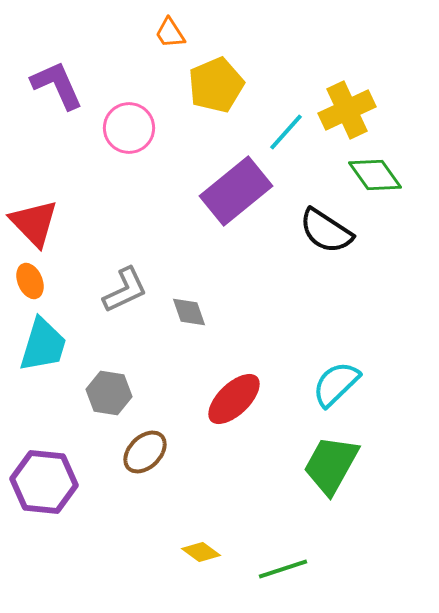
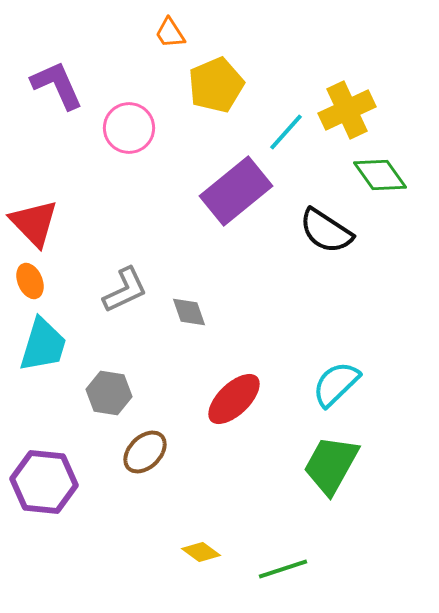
green diamond: moved 5 px right
